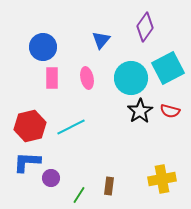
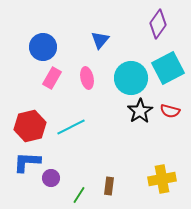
purple diamond: moved 13 px right, 3 px up
blue triangle: moved 1 px left
pink rectangle: rotated 30 degrees clockwise
